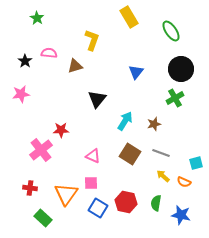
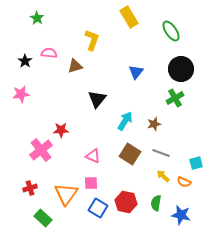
red cross: rotated 24 degrees counterclockwise
